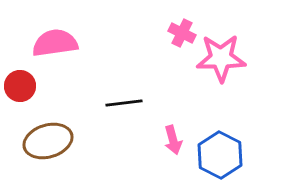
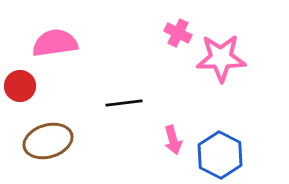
pink cross: moved 4 px left
